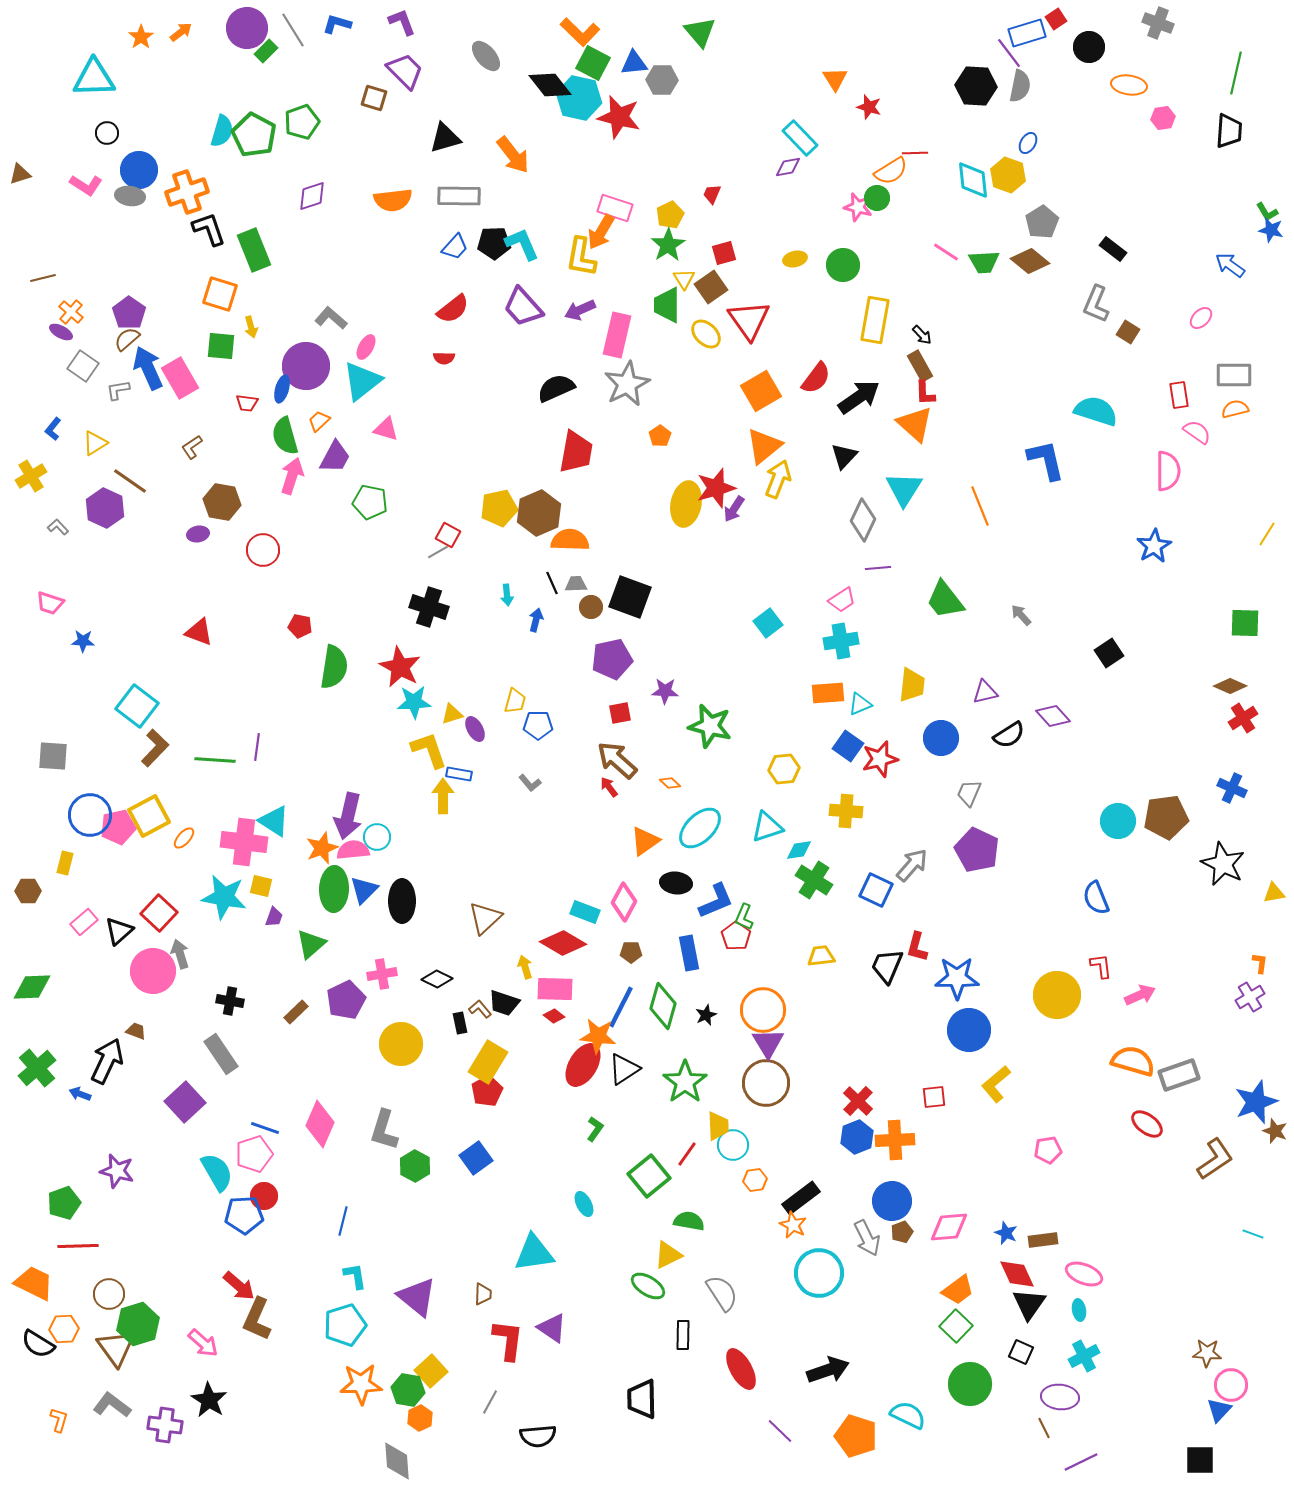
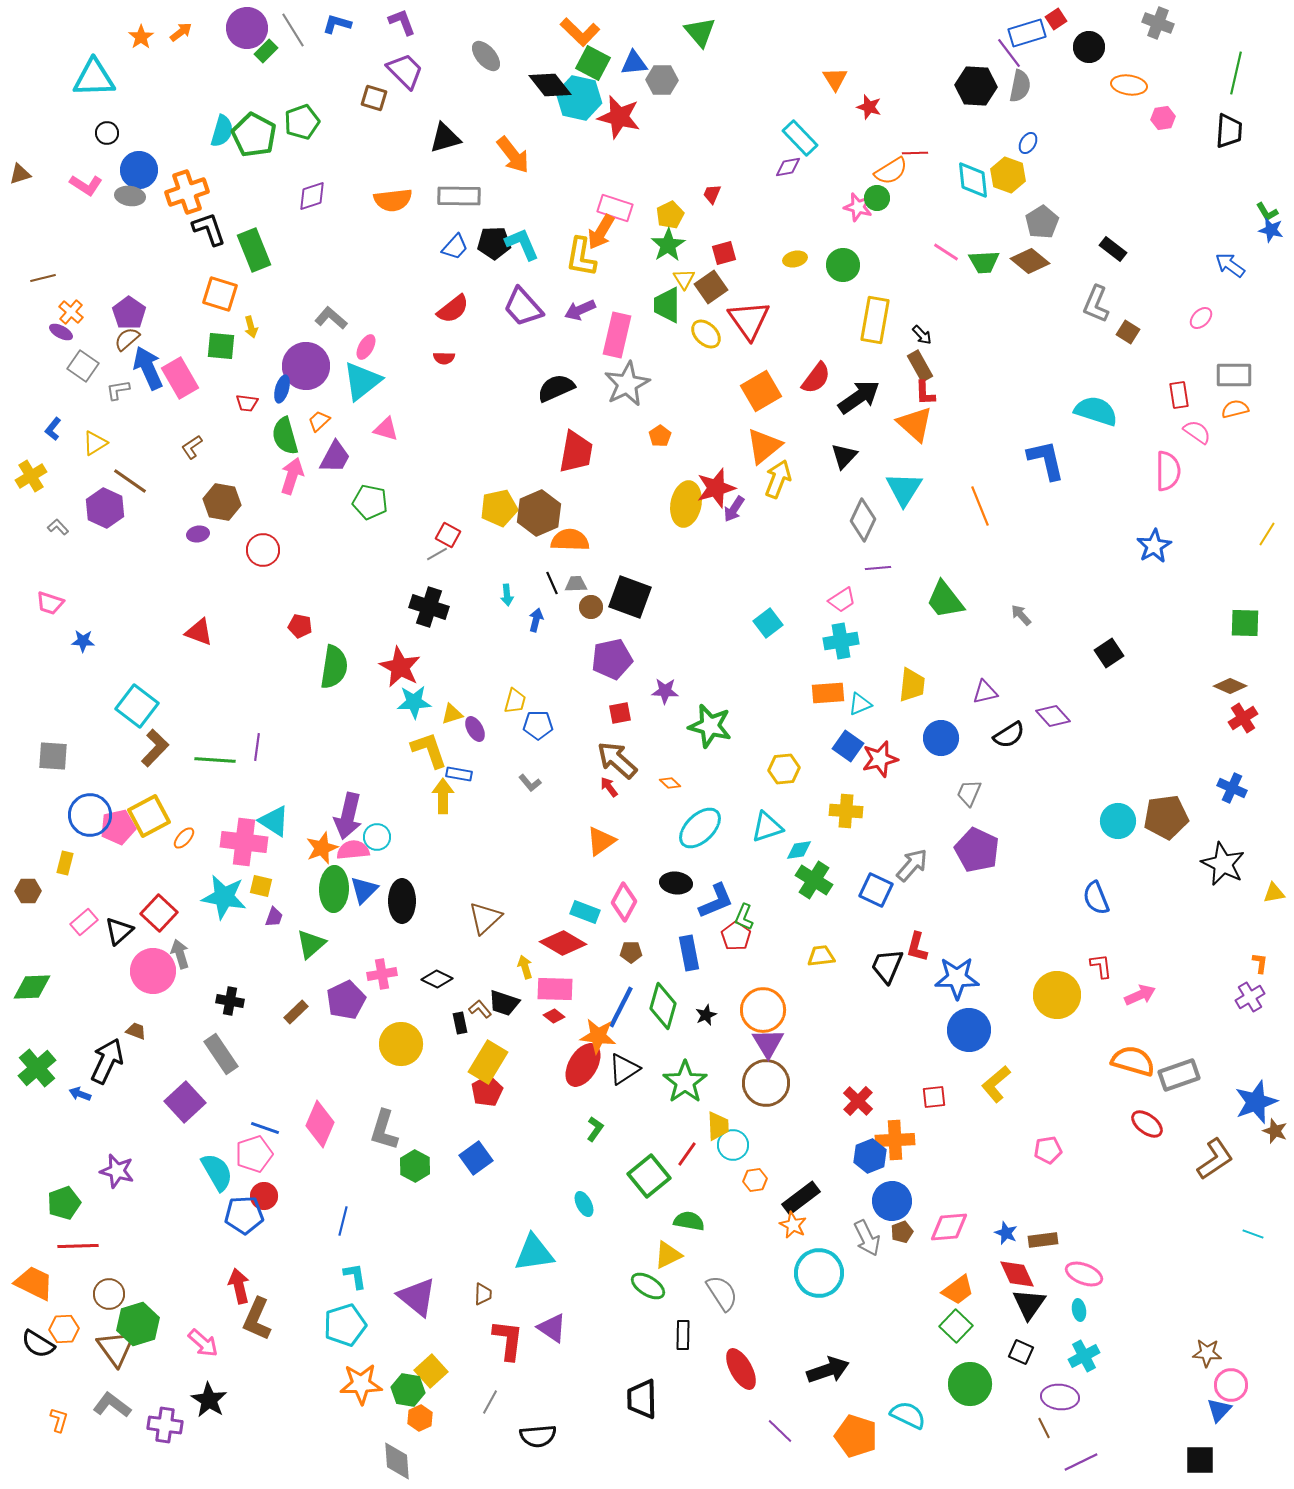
gray line at (438, 552): moved 1 px left, 2 px down
orange triangle at (645, 841): moved 44 px left
blue hexagon at (857, 1137): moved 13 px right, 19 px down
red arrow at (239, 1286): rotated 144 degrees counterclockwise
